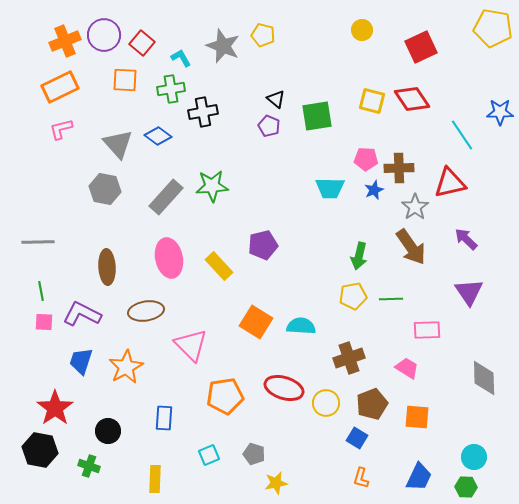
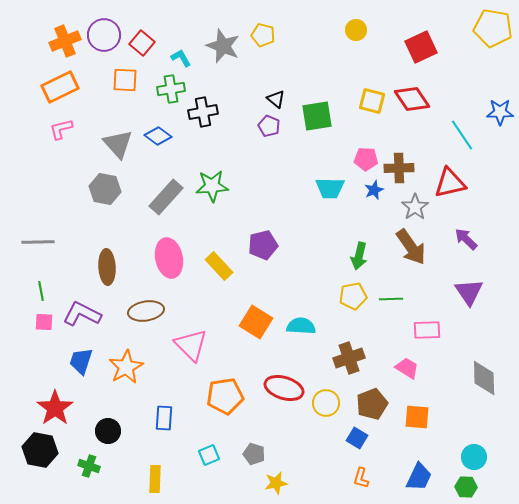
yellow circle at (362, 30): moved 6 px left
